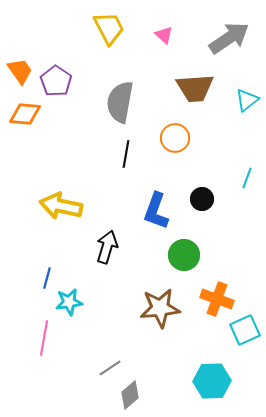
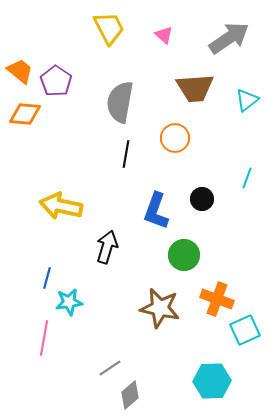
orange trapezoid: rotated 16 degrees counterclockwise
brown star: rotated 18 degrees clockwise
